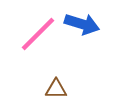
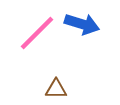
pink line: moved 1 px left, 1 px up
